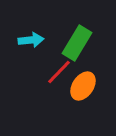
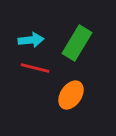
red line: moved 24 px left, 4 px up; rotated 60 degrees clockwise
orange ellipse: moved 12 px left, 9 px down
